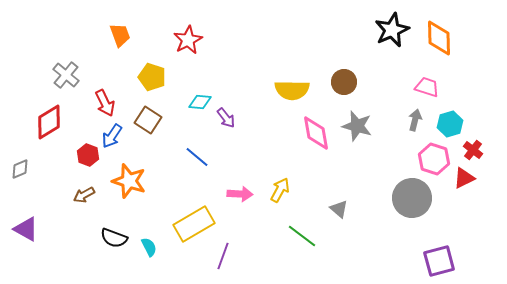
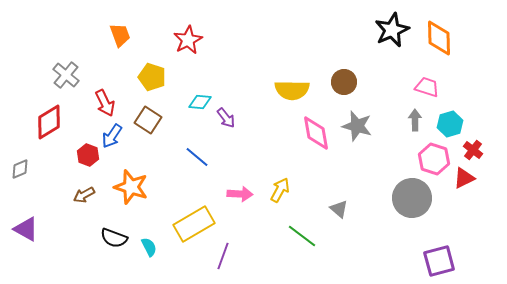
gray arrow: rotated 15 degrees counterclockwise
orange star: moved 2 px right, 6 px down
